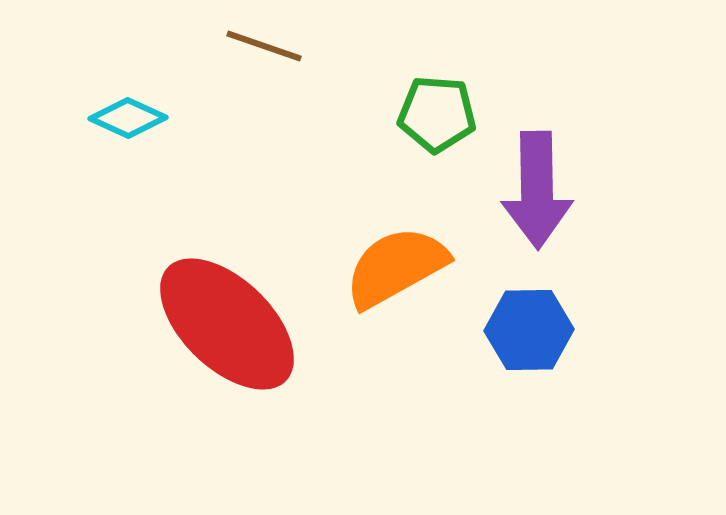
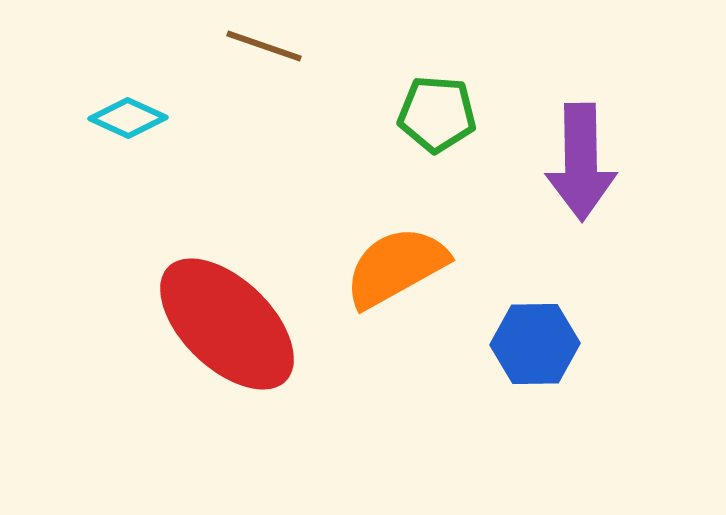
purple arrow: moved 44 px right, 28 px up
blue hexagon: moved 6 px right, 14 px down
